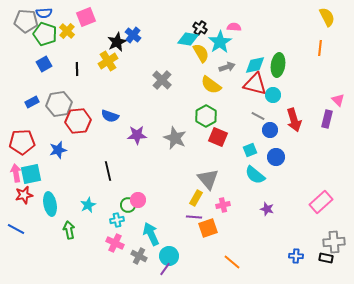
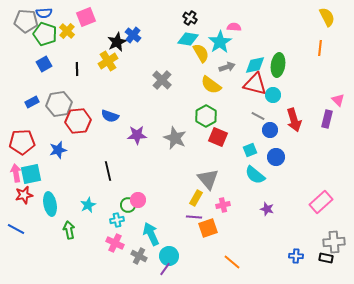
black cross at (200, 28): moved 10 px left, 10 px up
